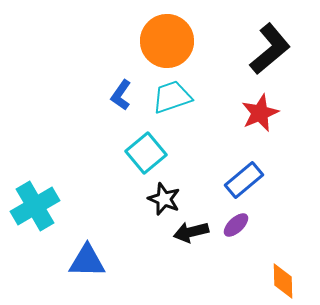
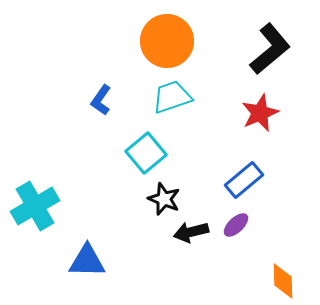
blue L-shape: moved 20 px left, 5 px down
